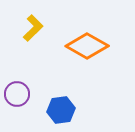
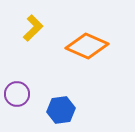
orange diamond: rotated 6 degrees counterclockwise
